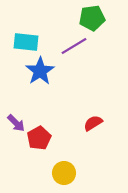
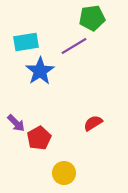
cyan rectangle: rotated 15 degrees counterclockwise
